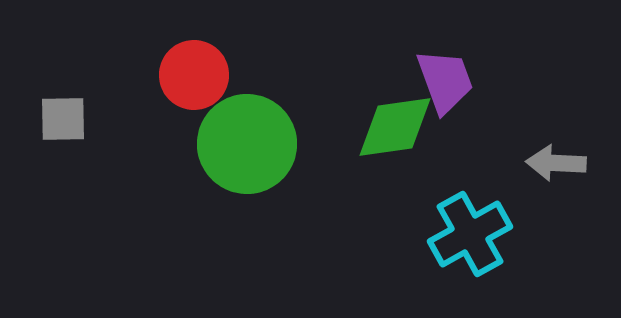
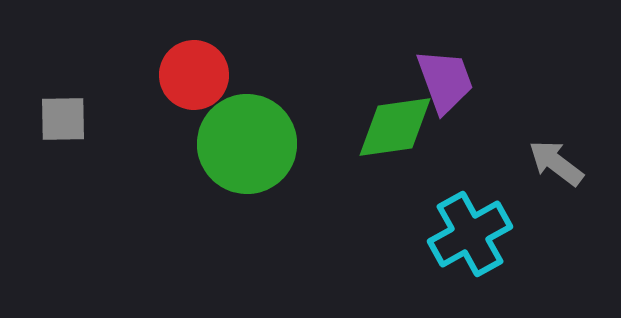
gray arrow: rotated 34 degrees clockwise
